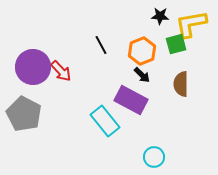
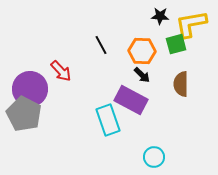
orange hexagon: rotated 24 degrees clockwise
purple circle: moved 3 px left, 22 px down
cyan rectangle: moved 3 px right, 1 px up; rotated 20 degrees clockwise
